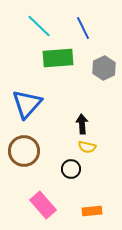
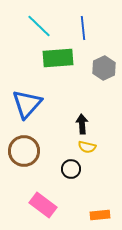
blue line: rotated 20 degrees clockwise
pink rectangle: rotated 12 degrees counterclockwise
orange rectangle: moved 8 px right, 4 px down
